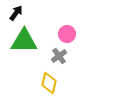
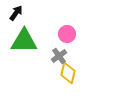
yellow diamond: moved 19 px right, 10 px up
